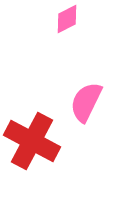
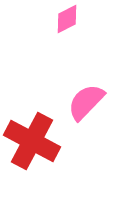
pink semicircle: rotated 18 degrees clockwise
